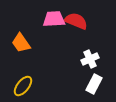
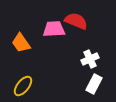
pink trapezoid: moved 10 px down
